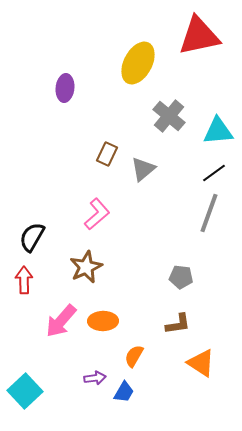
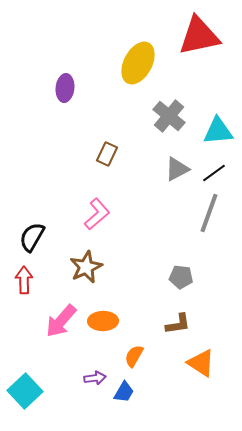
gray triangle: moved 34 px right; rotated 12 degrees clockwise
